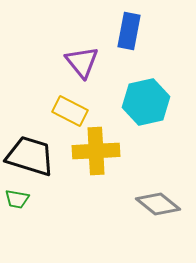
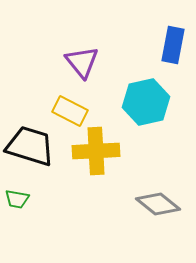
blue rectangle: moved 44 px right, 14 px down
black trapezoid: moved 10 px up
